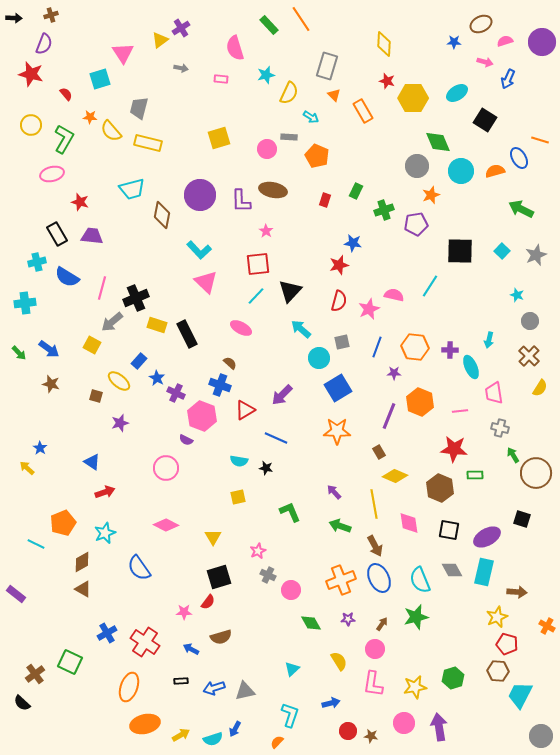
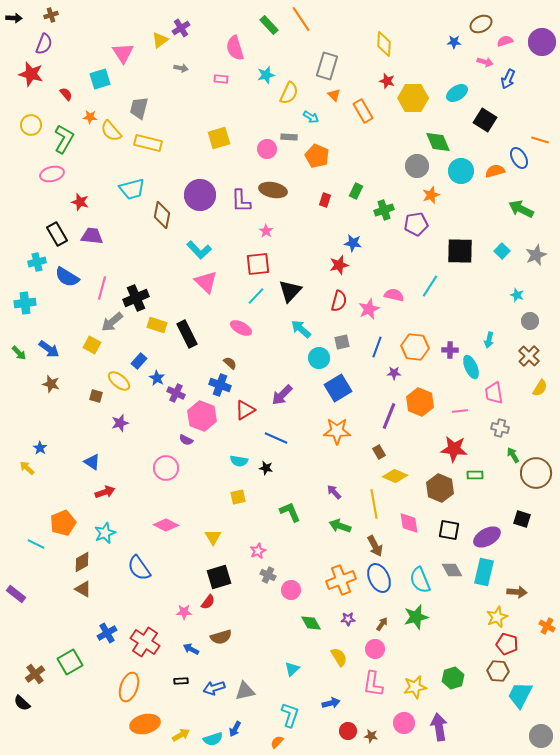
yellow semicircle at (339, 661): moved 4 px up
green square at (70, 662): rotated 35 degrees clockwise
